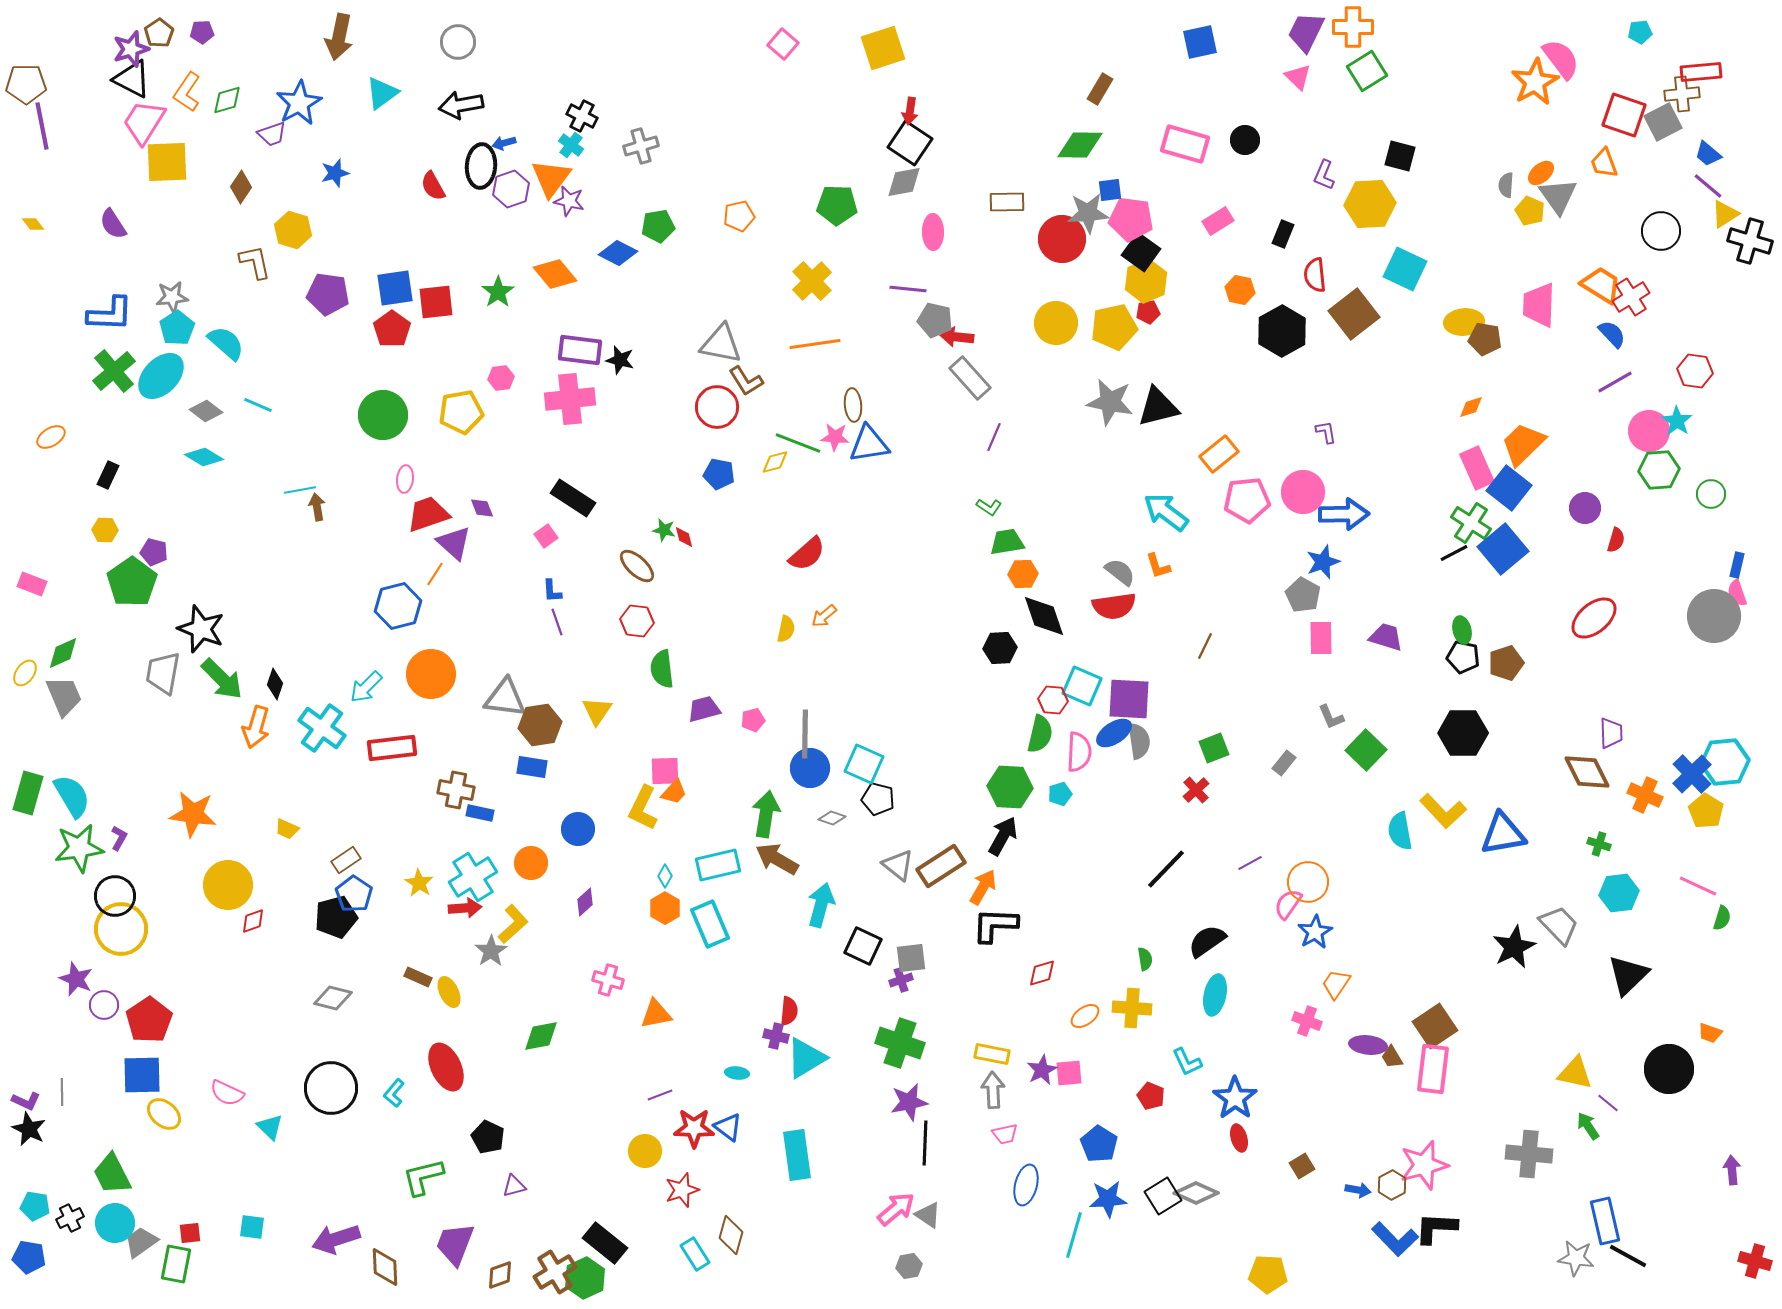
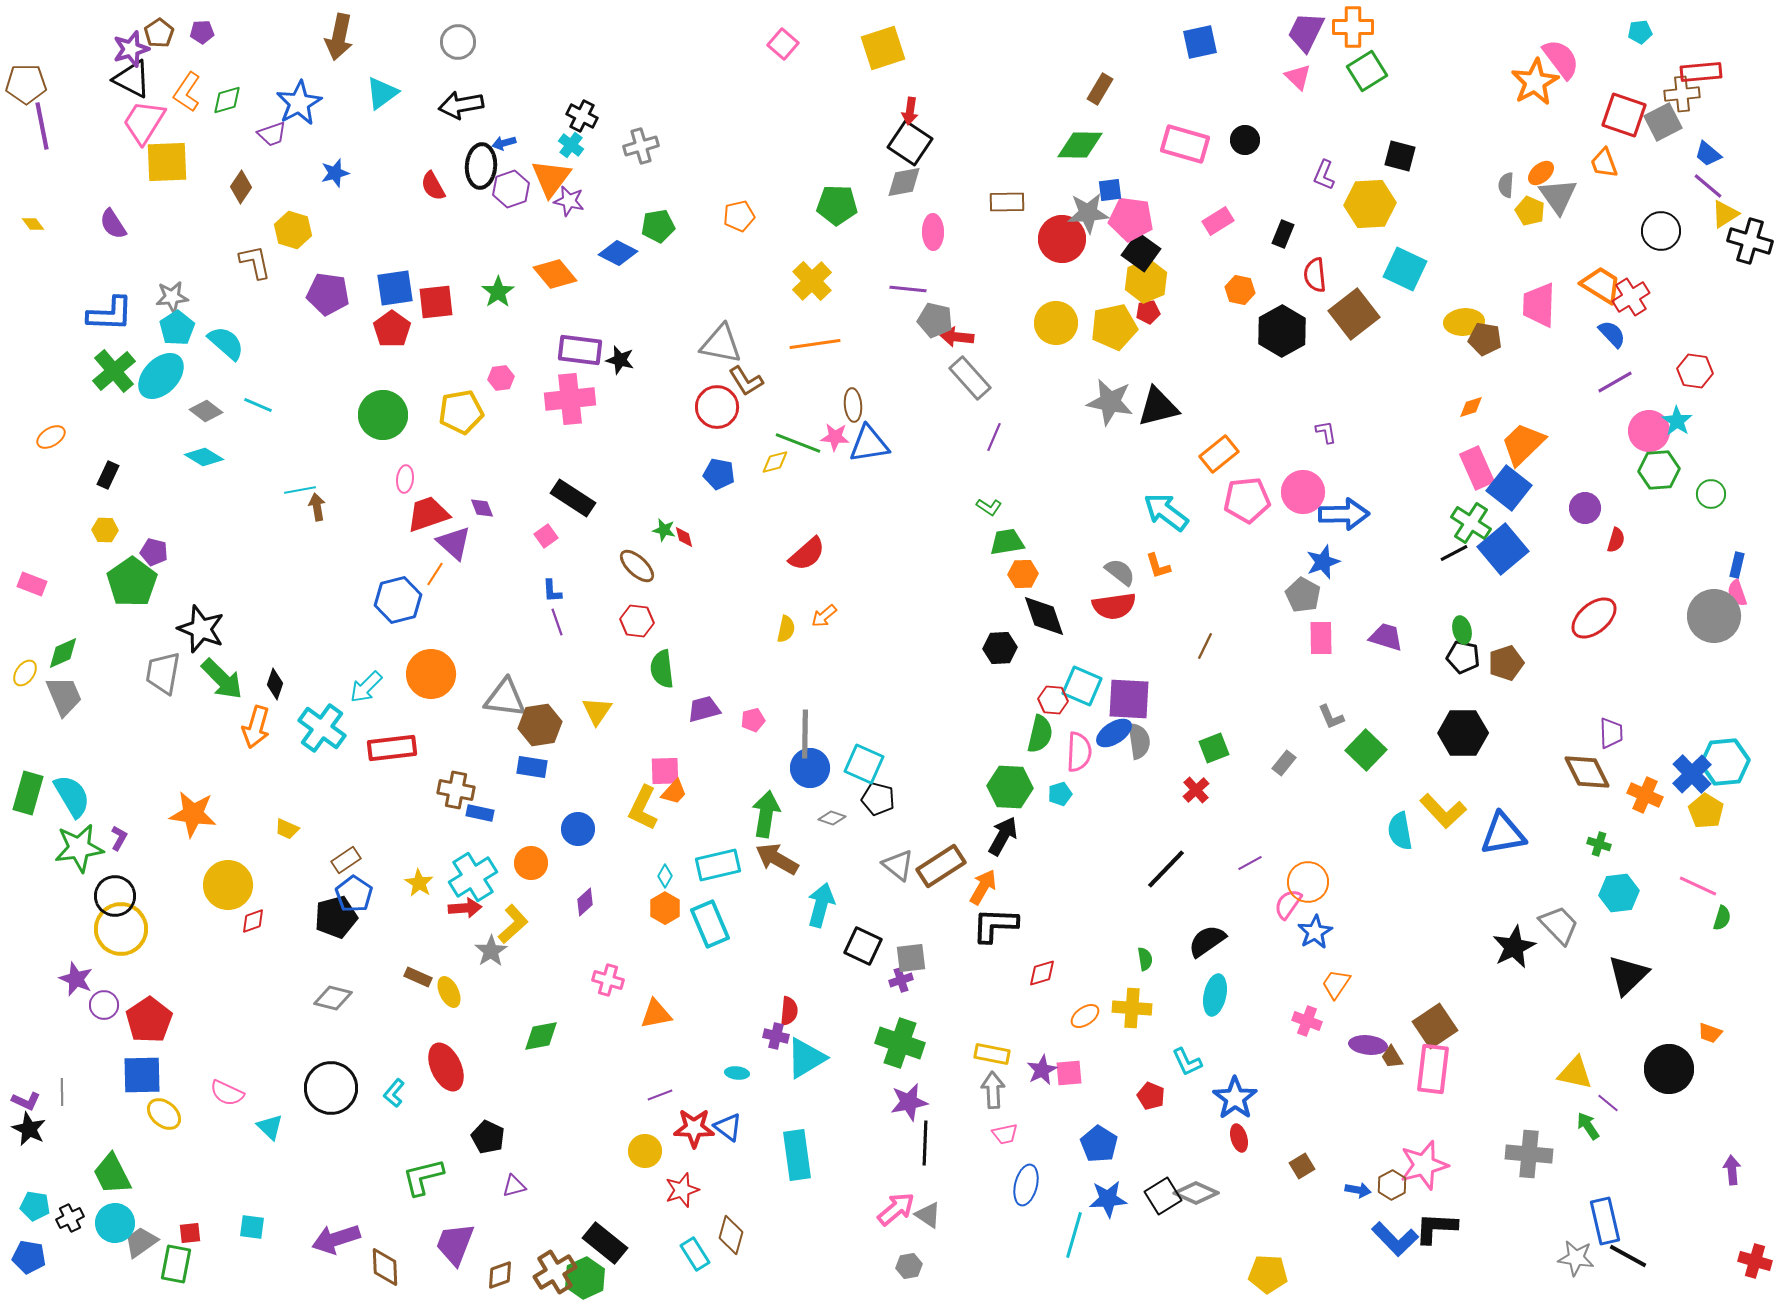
blue hexagon at (398, 606): moved 6 px up
